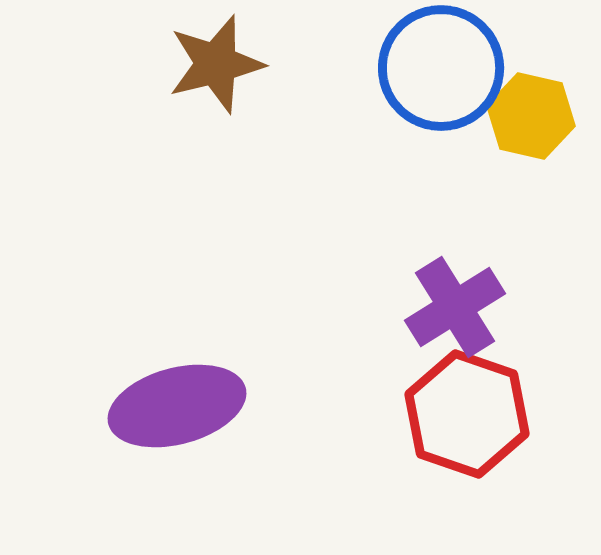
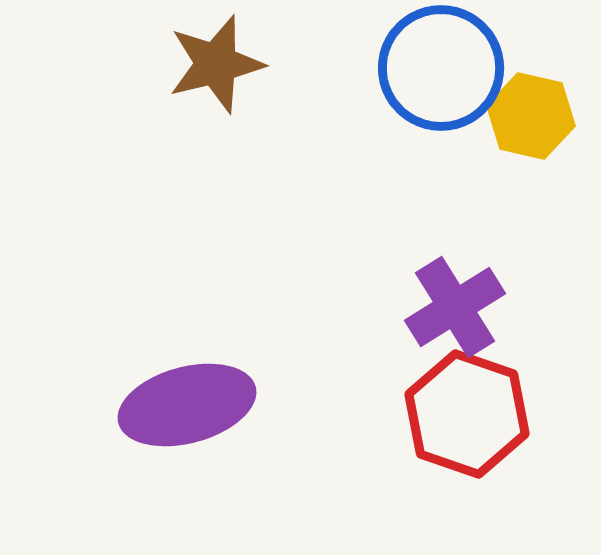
purple ellipse: moved 10 px right, 1 px up
